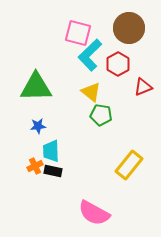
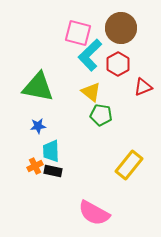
brown circle: moved 8 px left
green triangle: moved 2 px right; rotated 12 degrees clockwise
